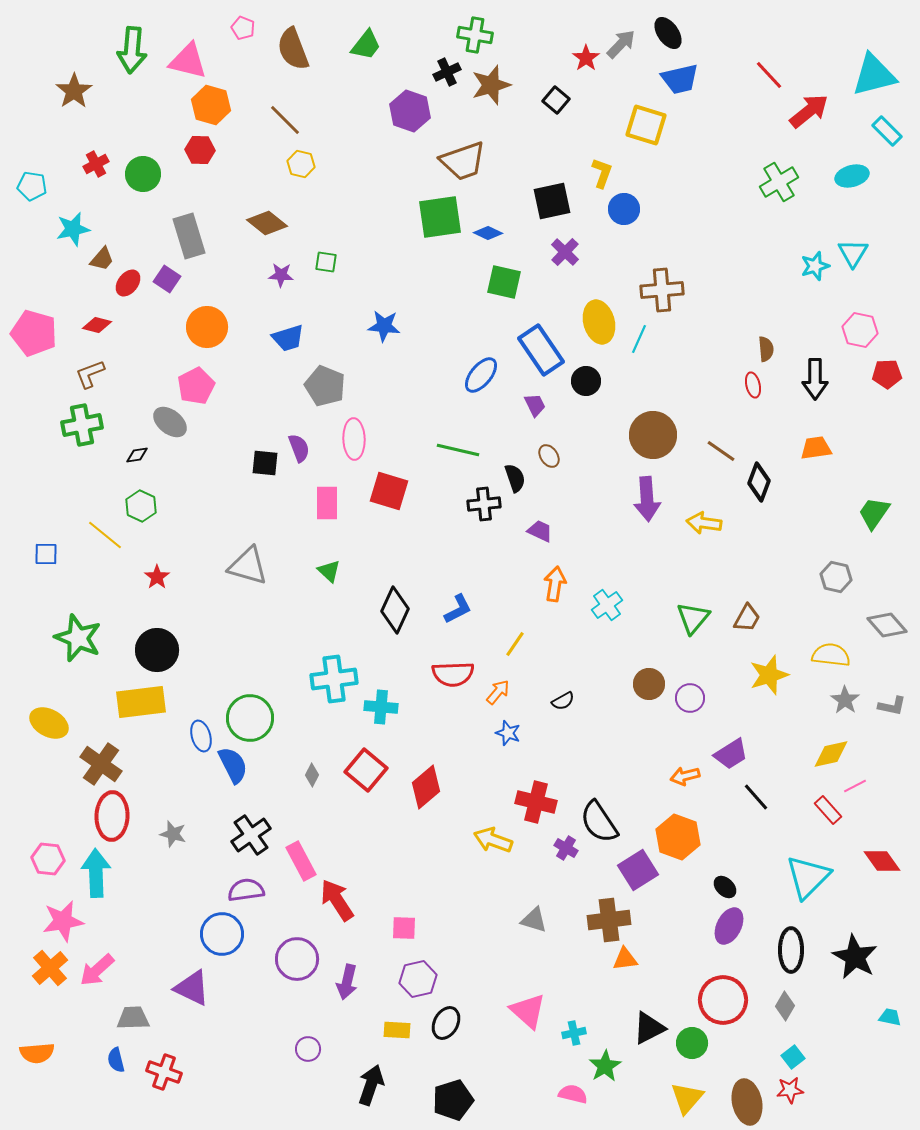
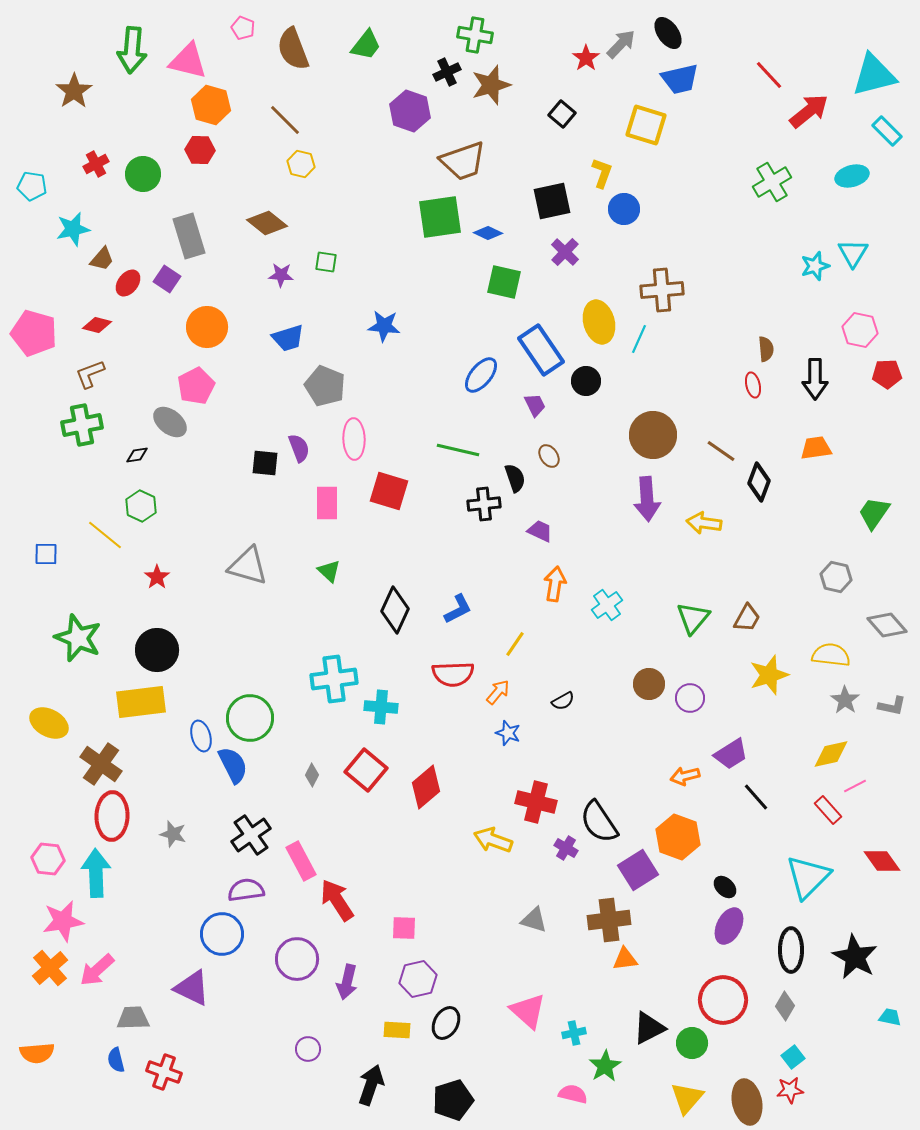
black square at (556, 100): moved 6 px right, 14 px down
green cross at (779, 182): moved 7 px left
